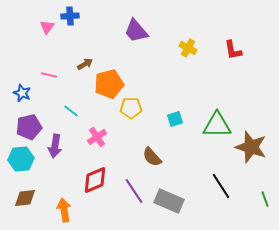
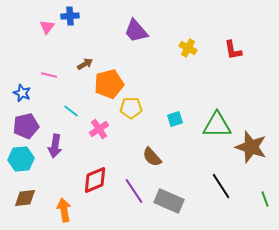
purple pentagon: moved 3 px left, 1 px up
pink cross: moved 2 px right, 8 px up
